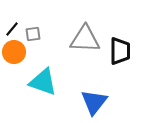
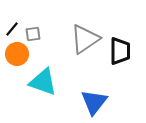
gray triangle: rotated 36 degrees counterclockwise
orange circle: moved 3 px right, 2 px down
